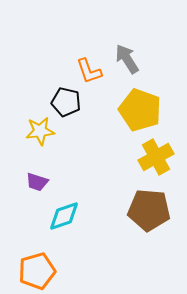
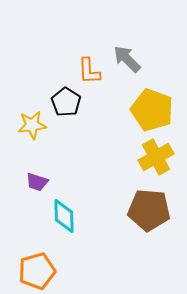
gray arrow: rotated 12 degrees counterclockwise
orange L-shape: rotated 16 degrees clockwise
black pentagon: rotated 20 degrees clockwise
yellow pentagon: moved 12 px right
yellow star: moved 8 px left, 6 px up
cyan diamond: rotated 72 degrees counterclockwise
